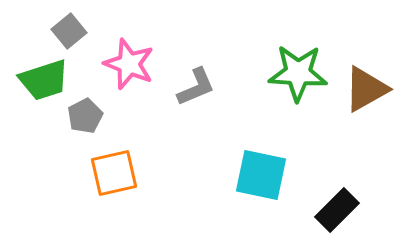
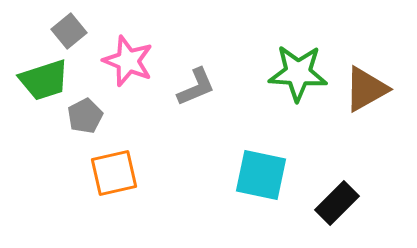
pink star: moved 1 px left, 3 px up
black rectangle: moved 7 px up
